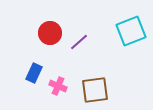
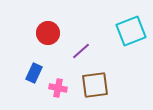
red circle: moved 2 px left
purple line: moved 2 px right, 9 px down
pink cross: moved 2 px down; rotated 12 degrees counterclockwise
brown square: moved 5 px up
